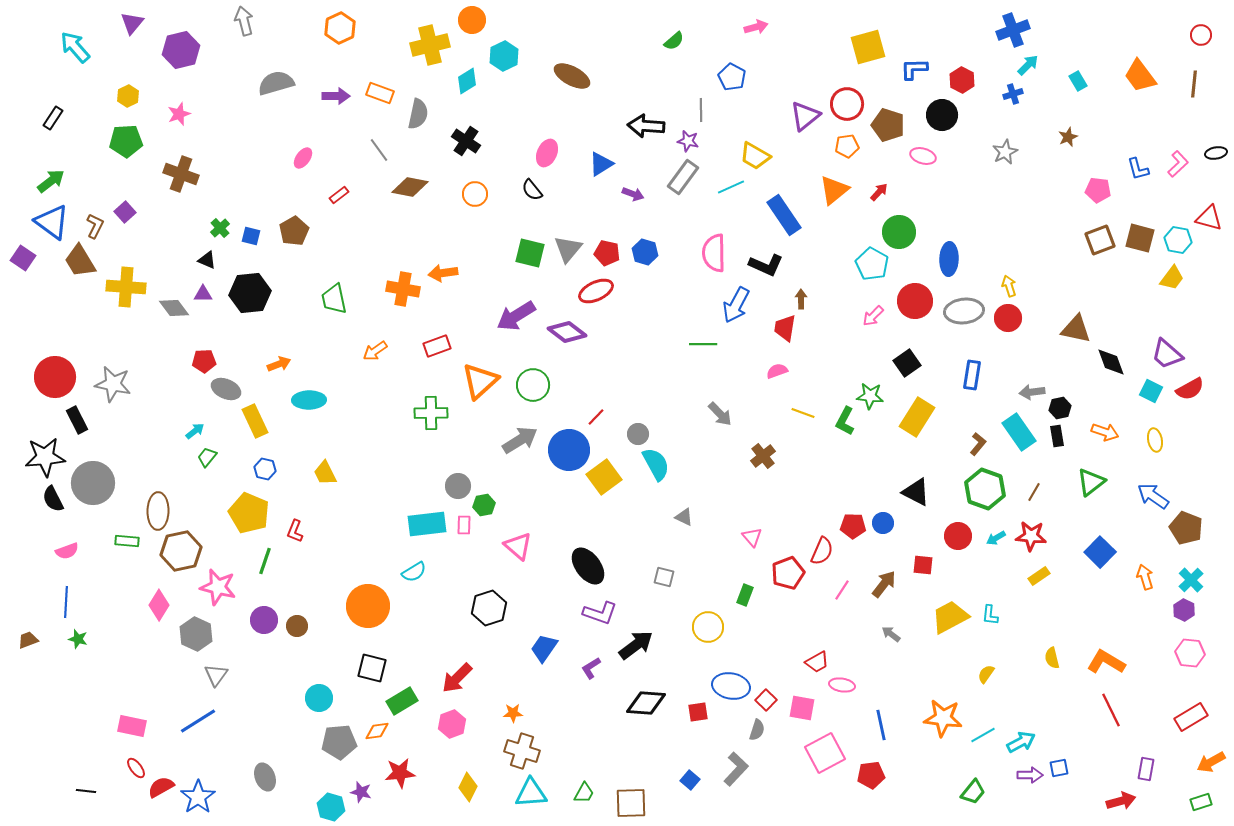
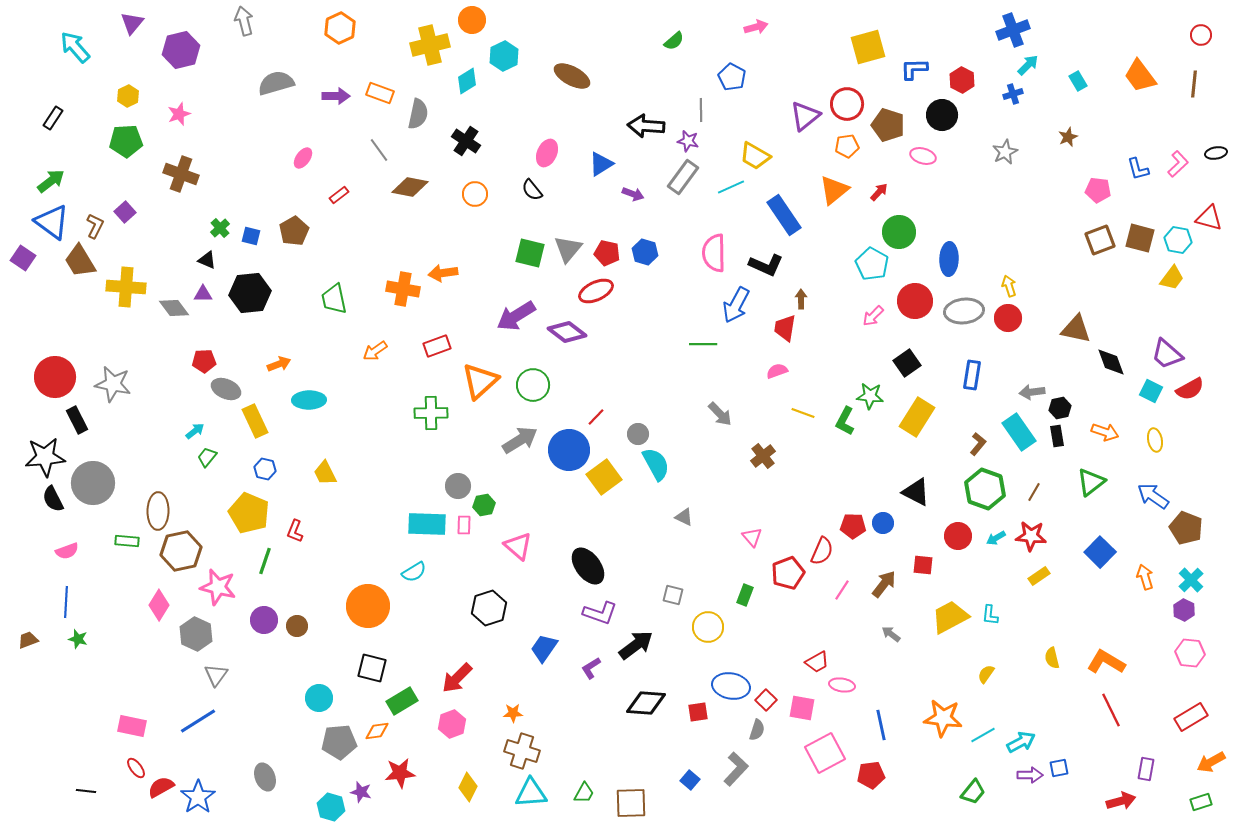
cyan rectangle at (427, 524): rotated 9 degrees clockwise
gray square at (664, 577): moved 9 px right, 18 px down
